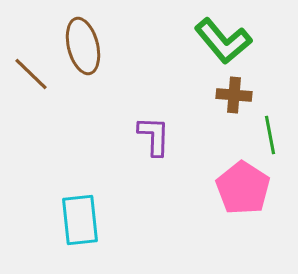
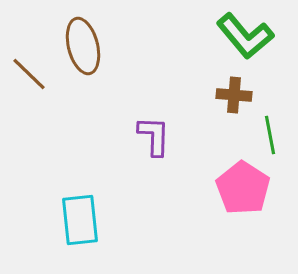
green L-shape: moved 22 px right, 5 px up
brown line: moved 2 px left
